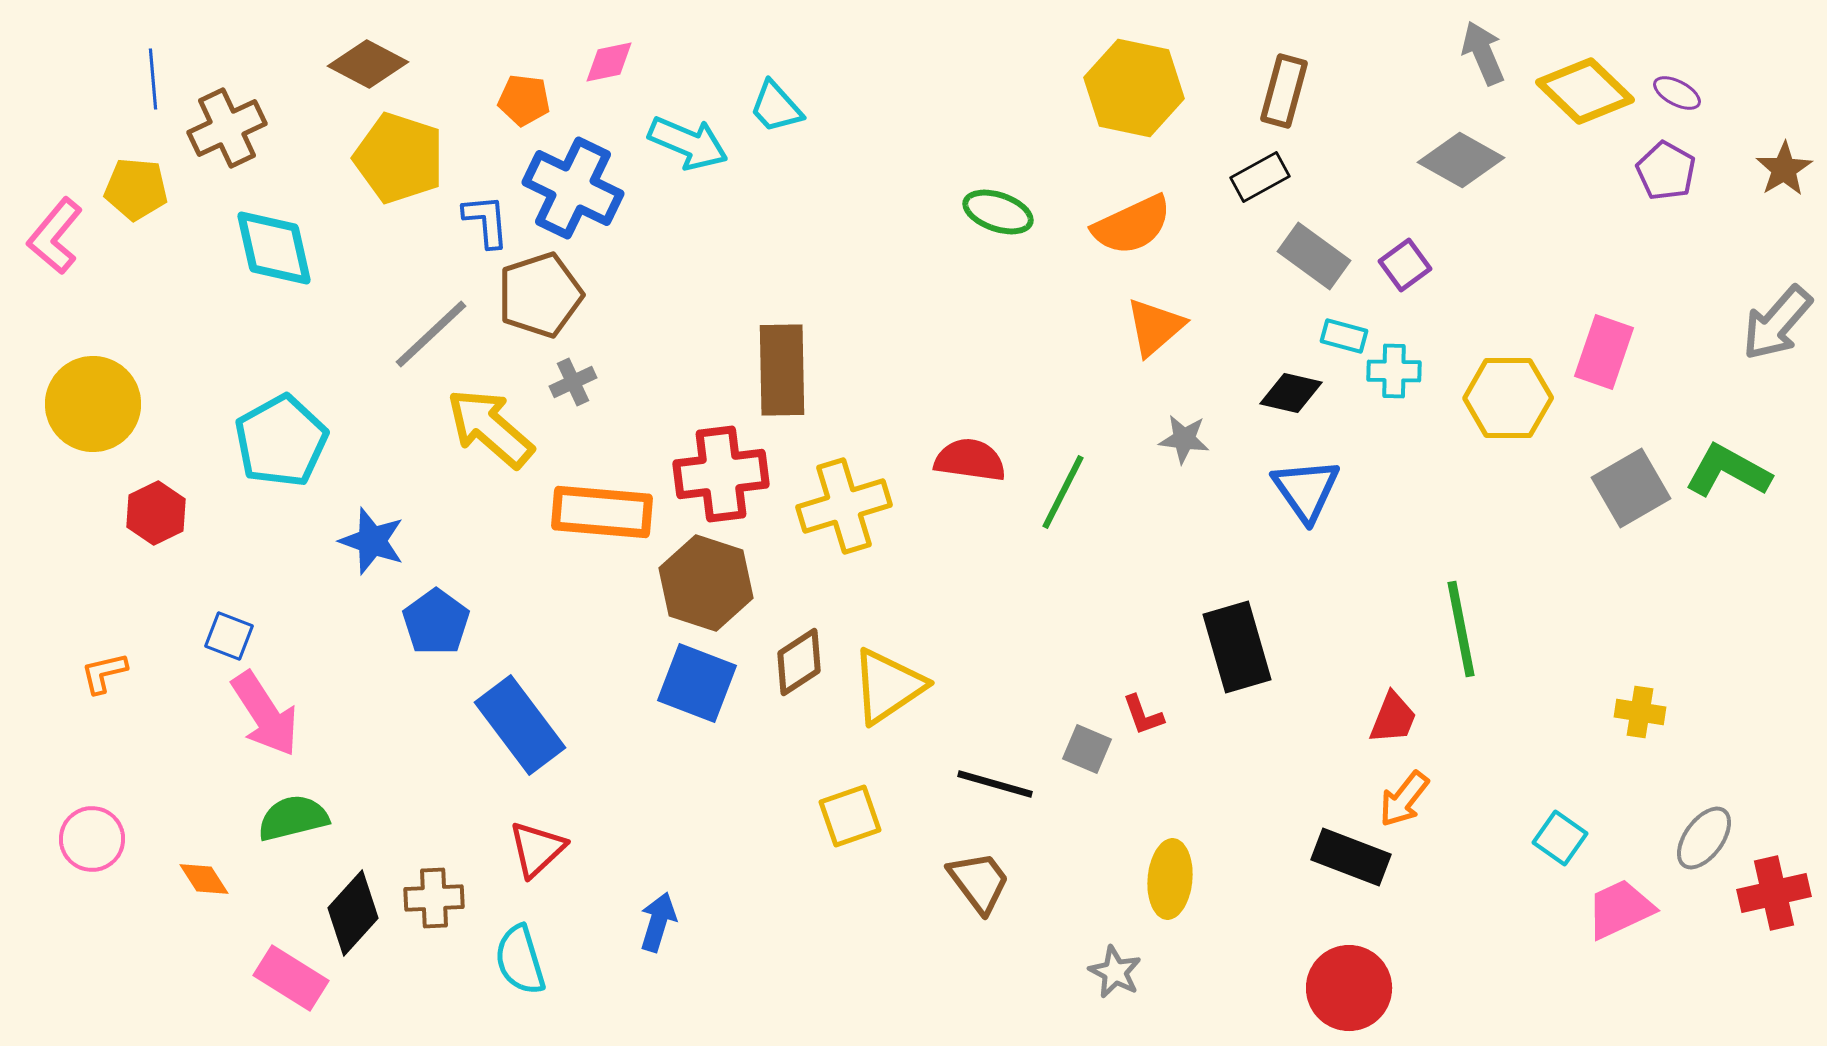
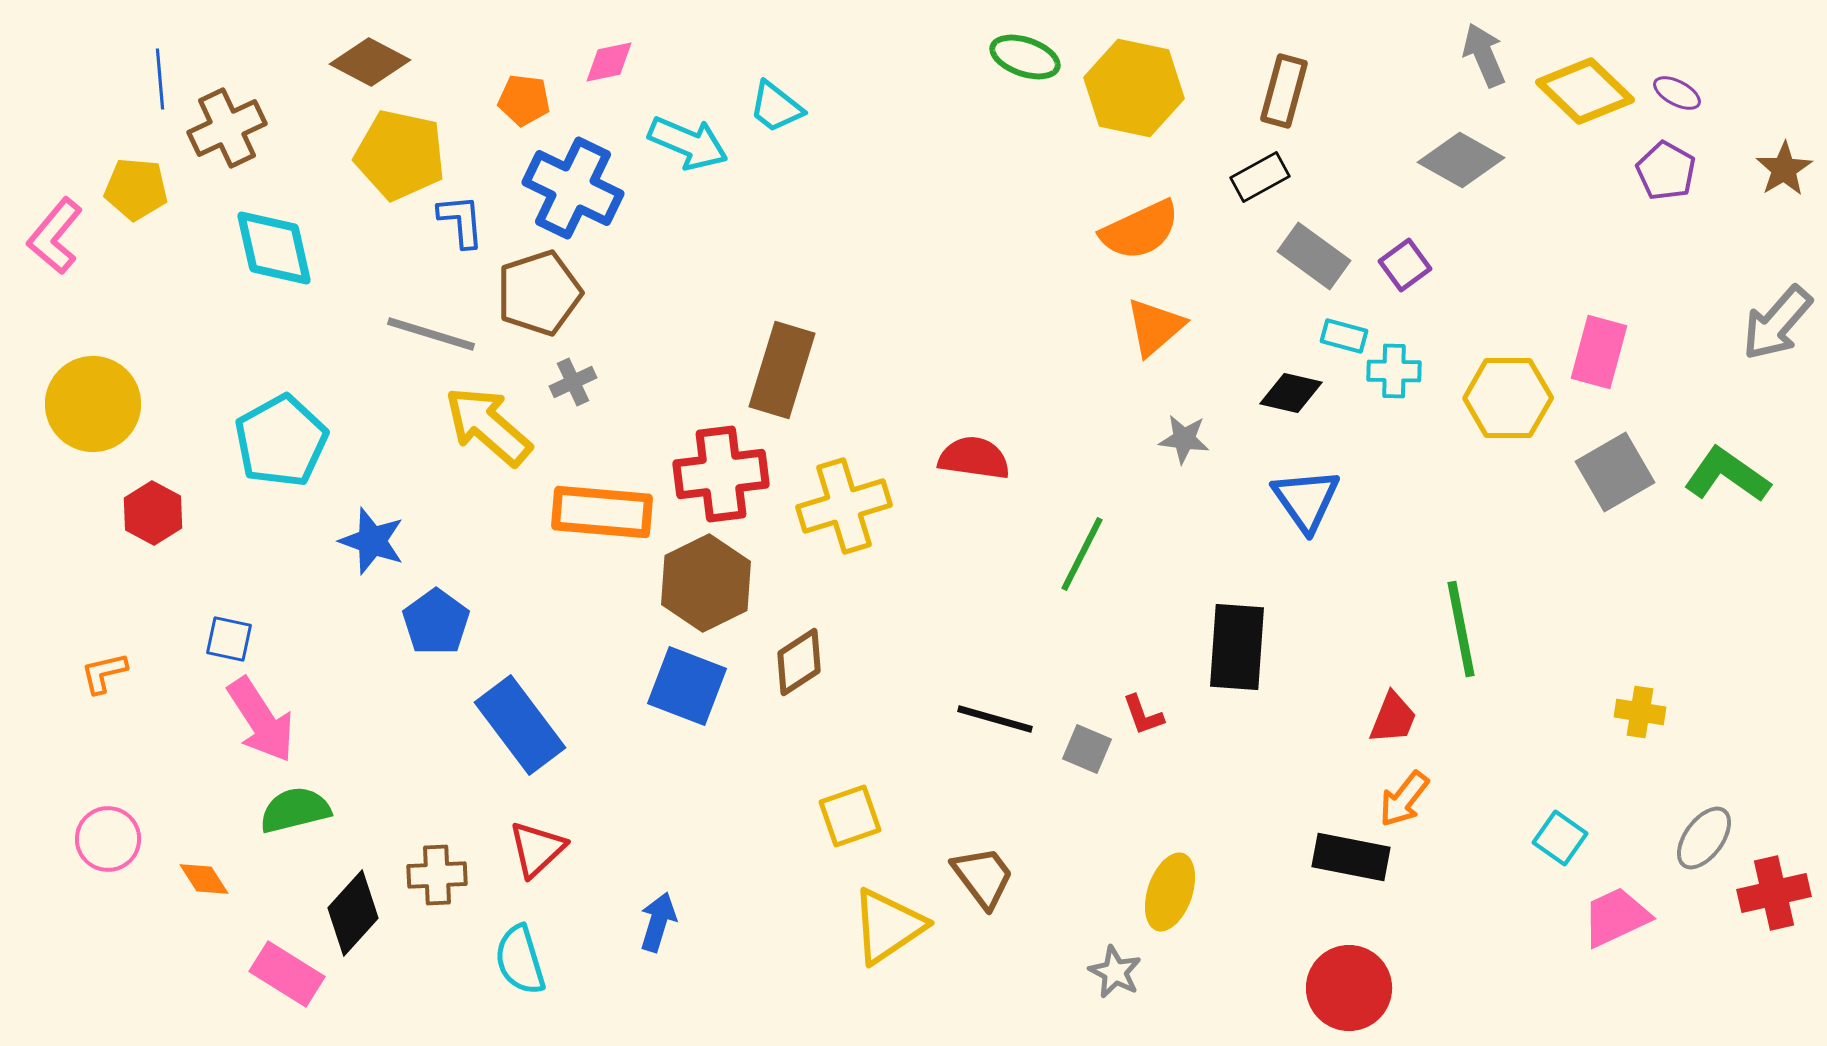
gray arrow at (1483, 53): moved 1 px right, 2 px down
brown diamond at (368, 64): moved 2 px right, 2 px up
blue line at (153, 79): moved 7 px right
cyan trapezoid at (776, 107): rotated 10 degrees counterclockwise
yellow pentagon at (399, 158): moved 1 px right, 3 px up; rotated 6 degrees counterclockwise
green ellipse at (998, 212): moved 27 px right, 155 px up
blue L-shape at (486, 221): moved 25 px left
orange semicircle at (1132, 225): moved 8 px right, 5 px down
brown pentagon at (540, 295): moved 1 px left, 2 px up
gray line at (431, 334): rotated 60 degrees clockwise
pink rectangle at (1604, 352): moved 5 px left; rotated 4 degrees counterclockwise
brown rectangle at (782, 370): rotated 18 degrees clockwise
yellow arrow at (490, 428): moved 2 px left, 2 px up
red semicircle at (970, 460): moved 4 px right, 2 px up
green L-shape at (1728, 471): moved 1 px left, 4 px down; rotated 6 degrees clockwise
gray square at (1631, 488): moved 16 px left, 16 px up
blue triangle at (1306, 490): moved 10 px down
green line at (1063, 492): moved 19 px right, 62 px down
red hexagon at (156, 513): moved 3 px left; rotated 6 degrees counterclockwise
brown hexagon at (706, 583): rotated 16 degrees clockwise
blue square at (229, 636): moved 3 px down; rotated 9 degrees counterclockwise
black rectangle at (1237, 647): rotated 20 degrees clockwise
blue square at (697, 683): moved 10 px left, 3 px down
yellow triangle at (888, 686): moved 240 px down
pink arrow at (265, 714): moved 4 px left, 6 px down
black line at (995, 784): moved 65 px up
green semicircle at (293, 818): moved 2 px right, 8 px up
pink circle at (92, 839): moved 16 px right
black rectangle at (1351, 857): rotated 10 degrees counterclockwise
yellow ellipse at (1170, 879): moved 13 px down; rotated 14 degrees clockwise
brown trapezoid at (979, 882): moved 4 px right, 5 px up
brown cross at (434, 898): moved 3 px right, 23 px up
pink trapezoid at (1620, 909): moved 4 px left, 8 px down
pink rectangle at (291, 978): moved 4 px left, 4 px up
